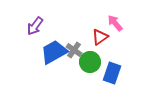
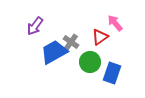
gray cross: moved 3 px left, 8 px up
